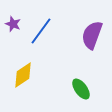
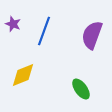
blue line: moved 3 px right; rotated 16 degrees counterclockwise
yellow diamond: rotated 12 degrees clockwise
